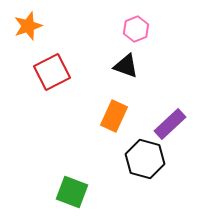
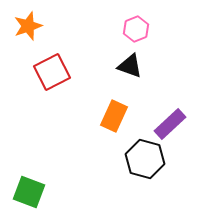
black triangle: moved 4 px right
green square: moved 43 px left
